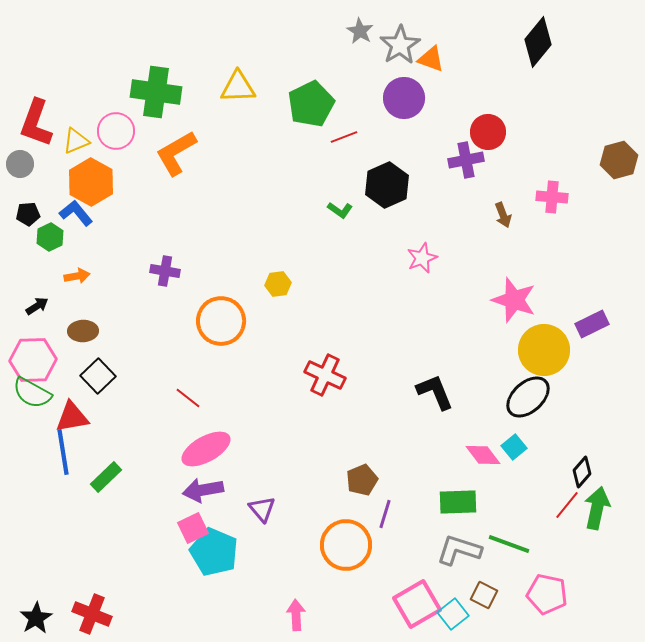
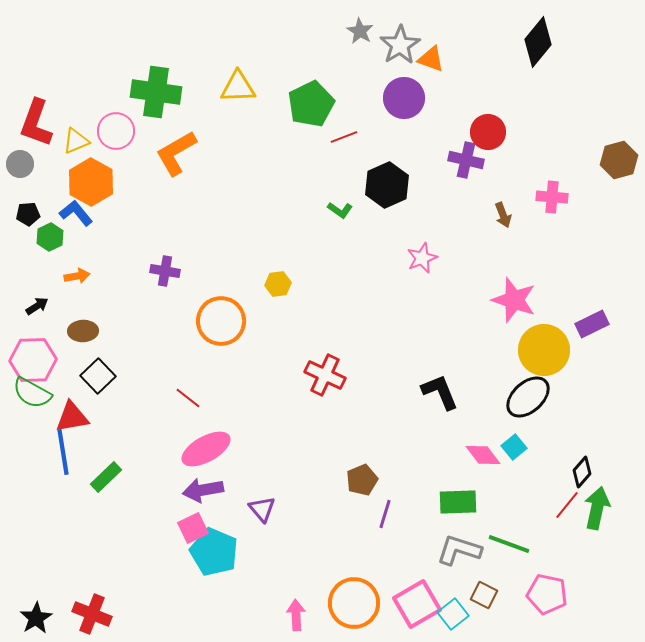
purple cross at (466, 160): rotated 24 degrees clockwise
black L-shape at (435, 392): moved 5 px right
orange circle at (346, 545): moved 8 px right, 58 px down
